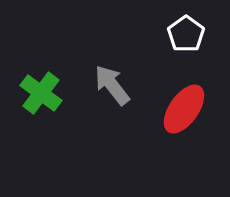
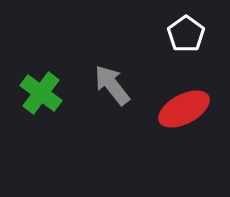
red ellipse: rotated 27 degrees clockwise
